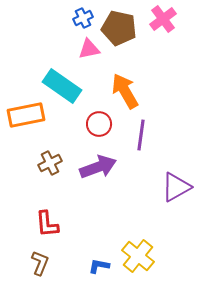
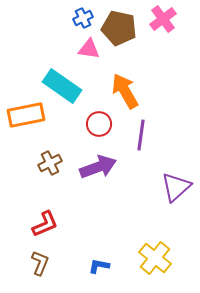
pink triangle: rotated 20 degrees clockwise
purple triangle: rotated 12 degrees counterclockwise
red L-shape: moved 2 px left; rotated 108 degrees counterclockwise
yellow cross: moved 17 px right, 2 px down
